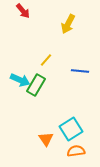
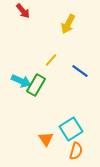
yellow line: moved 5 px right
blue line: rotated 30 degrees clockwise
cyan arrow: moved 1 px right, 1 px down
orange semicircle: rotated 114 degrees clockwise
